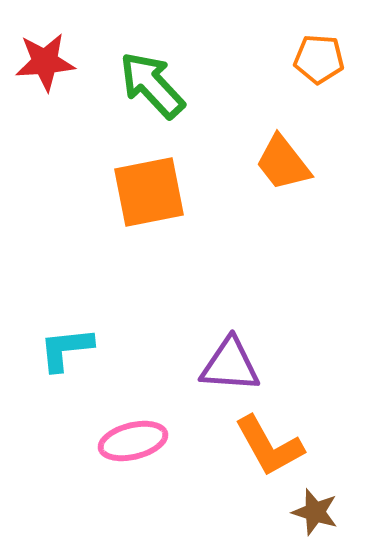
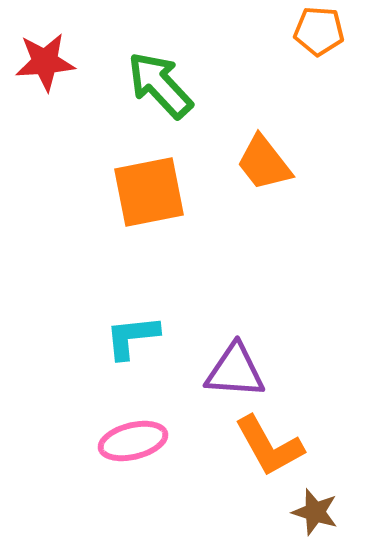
orange pentagon: moved 28 px up
green arrow: moved 8 px right
orange trapezoid: moved 19 px left
cyan L-shape: moved 66 px right, 12 px up
purple triangle: moved 5 px right, 6 px down
